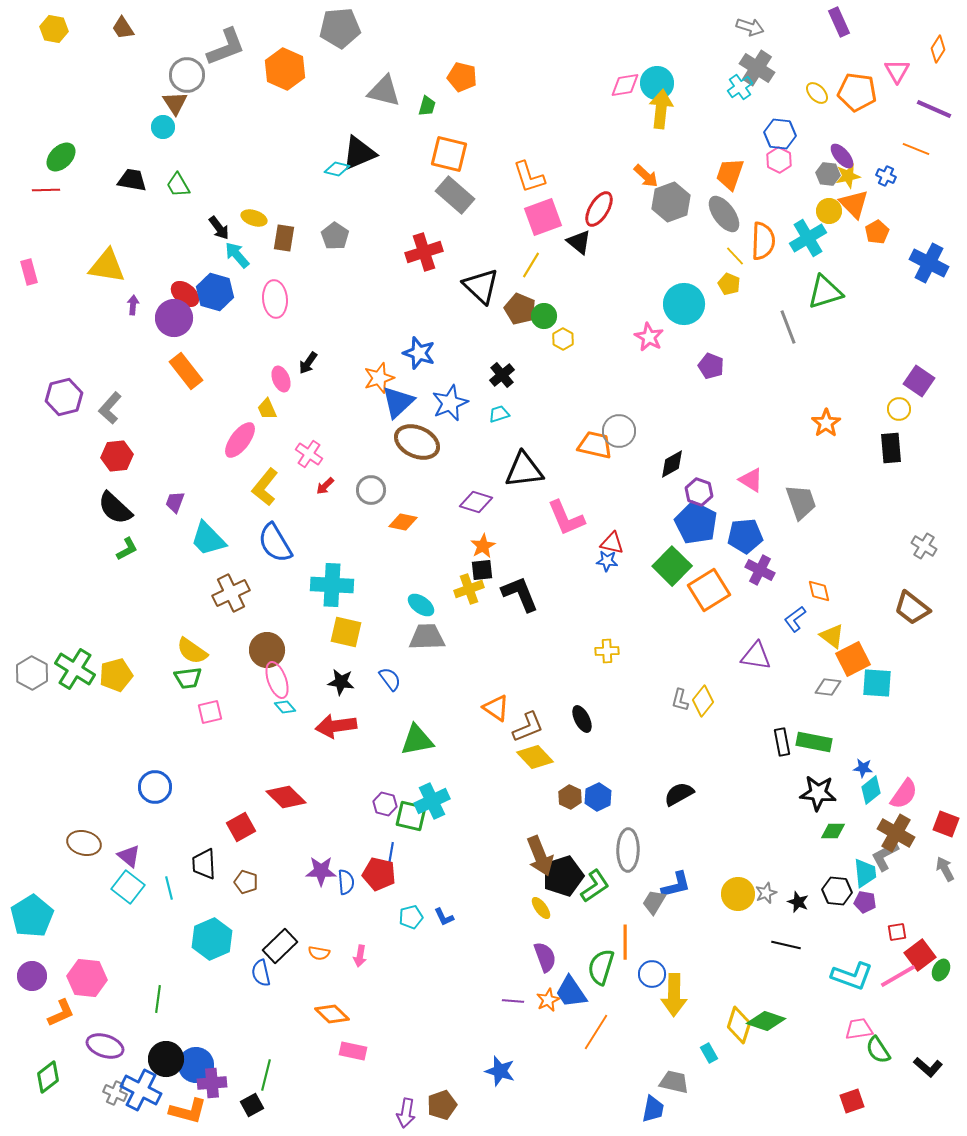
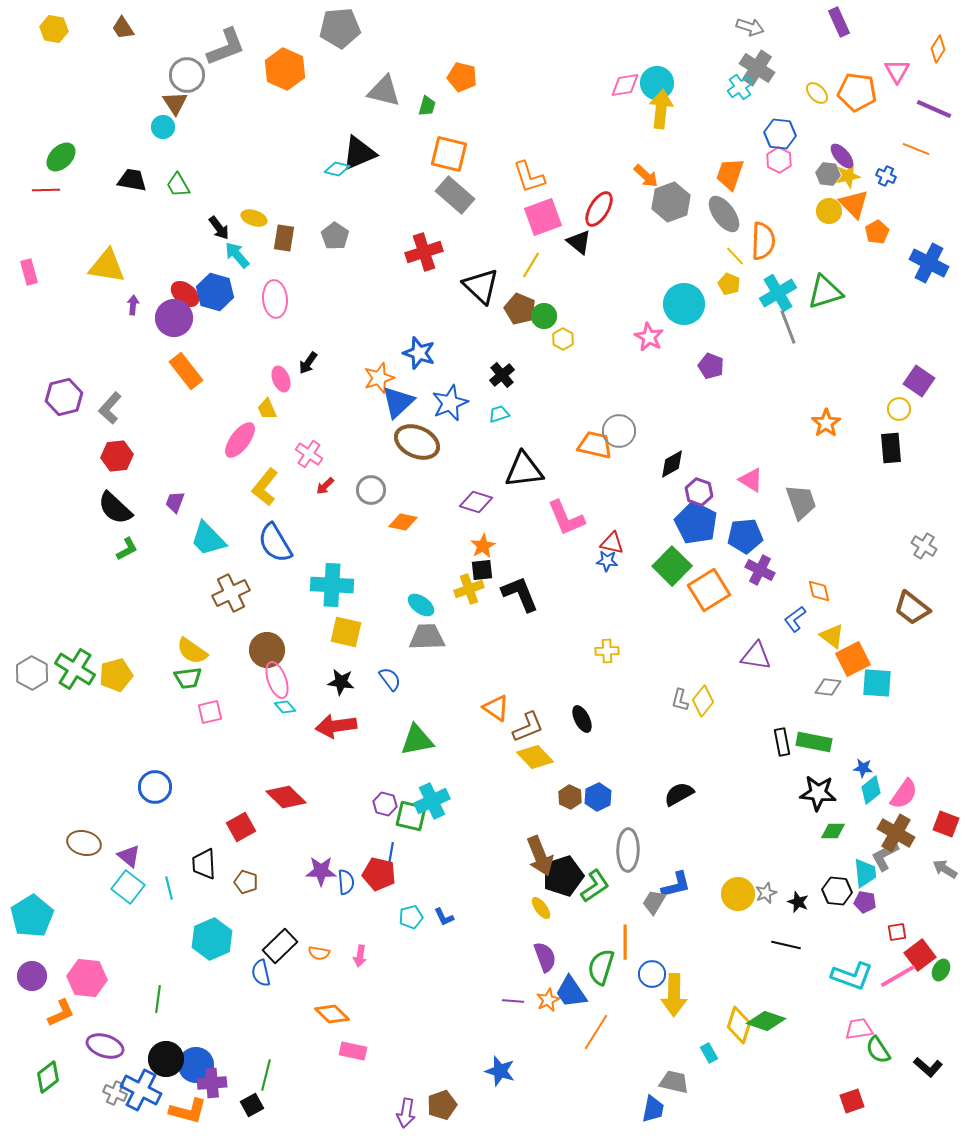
cyan cross at (808, 238): moved 30 px left, 55 px down
gray arrow at (945, 869): rotated 30 degrees counterclockwise
